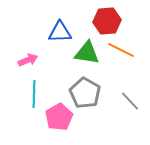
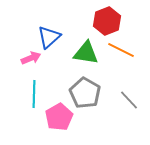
red hexagon: rotated 16 degrees counterclockwise
blue triangle: moved 11 px left, 5 px down; rotated 40 degrees counterclockwise
green triangle: moved 1 px left
pink arrow: moved 3 px right, 2 px up
gray line: moved 1 px left, 1 px up
